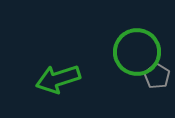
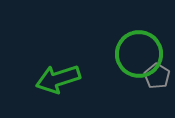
green circle: moved 2 px right, 2 px down
